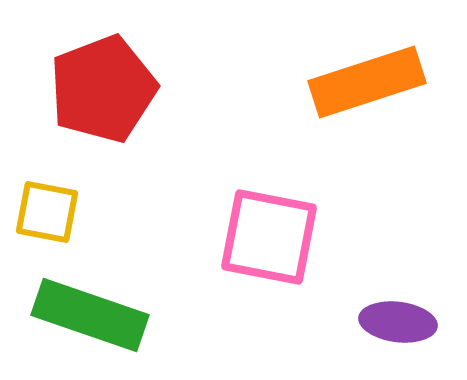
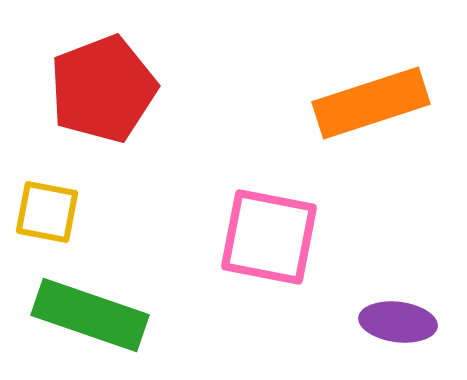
orange rectangle: moved 4 px right, 21 px down
